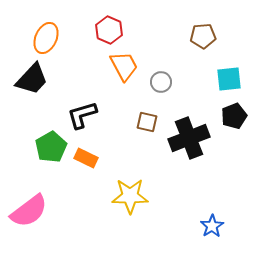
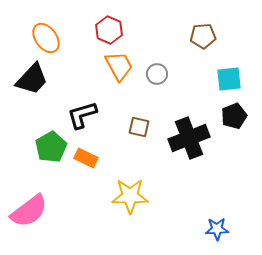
orange ellipse: rotated 60 degrees counterclockwise
orange trapezoid: moved 5 px left
gray circle: moved 4 px left, 8 px up
brown square: moved 8 px left, 5 px down
blue star: moved 5 px right, 3 px down; rotated 30 degrees clockwise
